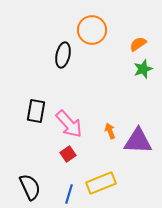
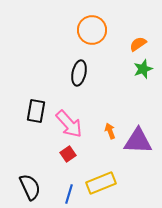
black ellipse: moved 16 px right, 18 px down
